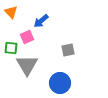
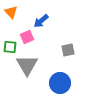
green square: moved 1 px left, 1 px up
